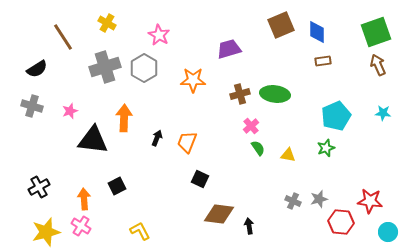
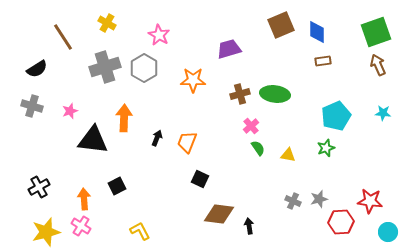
red hexagon at (341, 222): rotated 10 degrees counterclockwise
